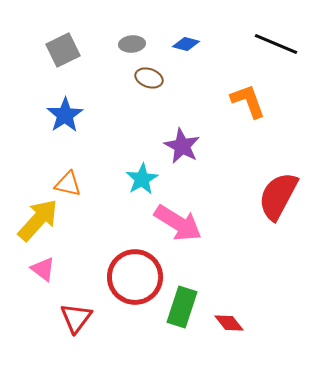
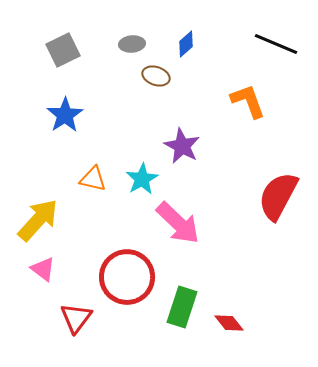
blue diamond: rotated 56 degrees counterclockwise
brown ellipse: moved 7 px right, 2 px up
orange triangle: moved 25 px right, 5 px up
pink arrow: rotated 12 degrees clockwise
red circle: moved 8 px left
